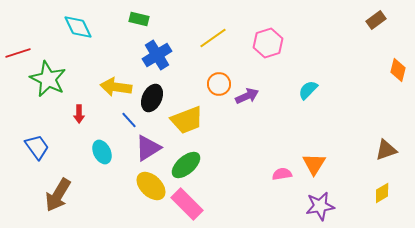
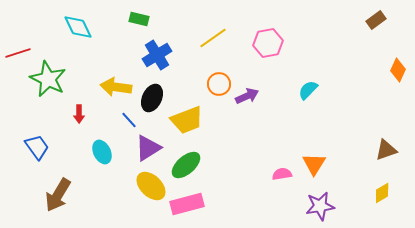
pink hexagon: rotated 8 degrees clockwise
orange diamond: rotated 10 degrees clockwise
pink rectangle: rotated 60 degrees counterclockwise
